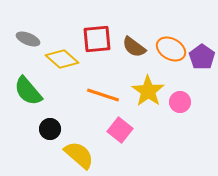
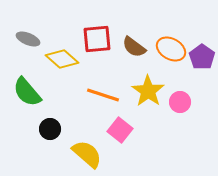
green semicircle: moved 1 px left, 1 px down
yellow semicircle: moved 8 px right, 1 px up
